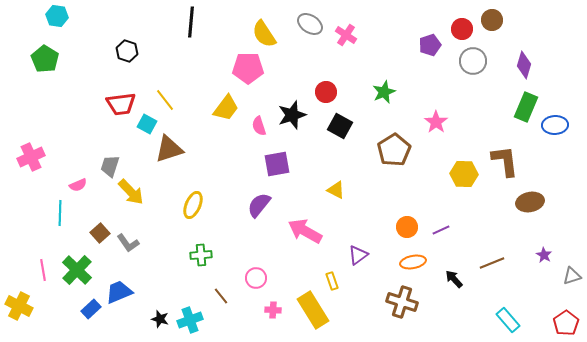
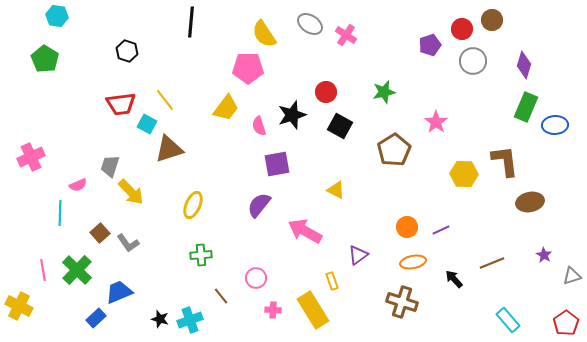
green star at (384, 92): rotated 10 degrees clockwise
blue rectangle at (91, 309): moved 5 px right, 9 px down
